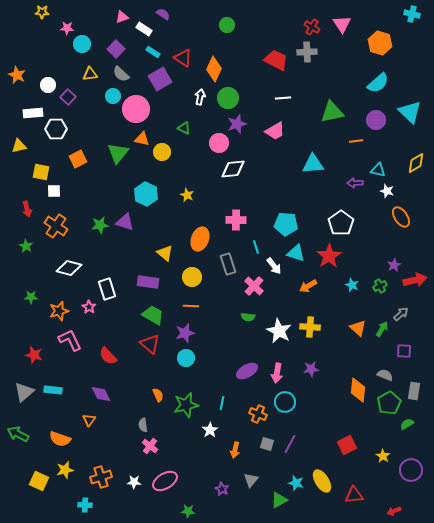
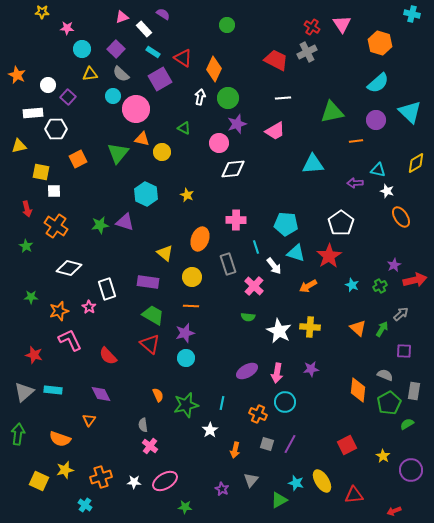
white rectangle at (144, 29): rotated 14 degrees clockwise
cyan circle at (82, 44): moved 5 px down
gray cross at (307, 52): rotated 24 degrees counterclockwise
green arrow at (18, 434): rotated 70 degrees clockwise
cyan cross at (85, 505): rotated 32 degrees clockwise
green star at (188, 511): moved 3 px left, 4 px up
